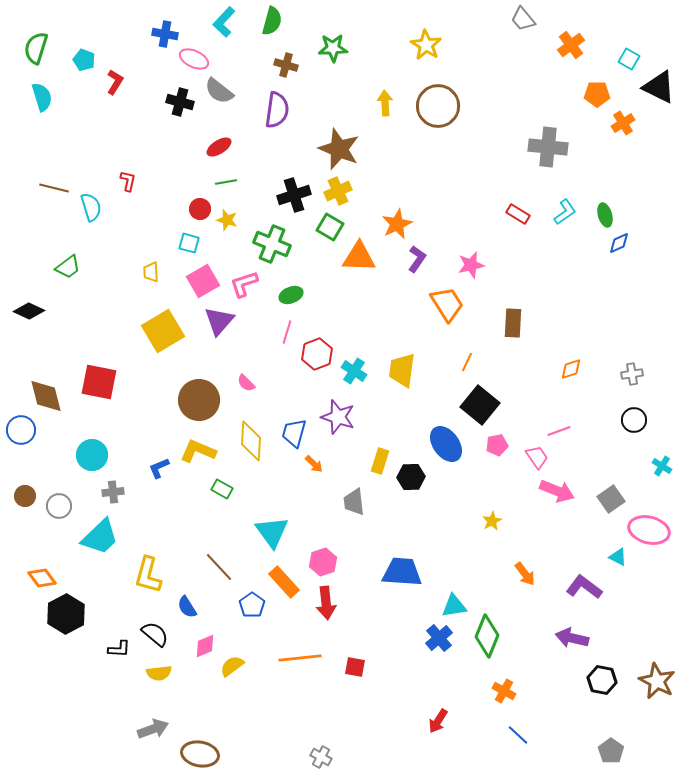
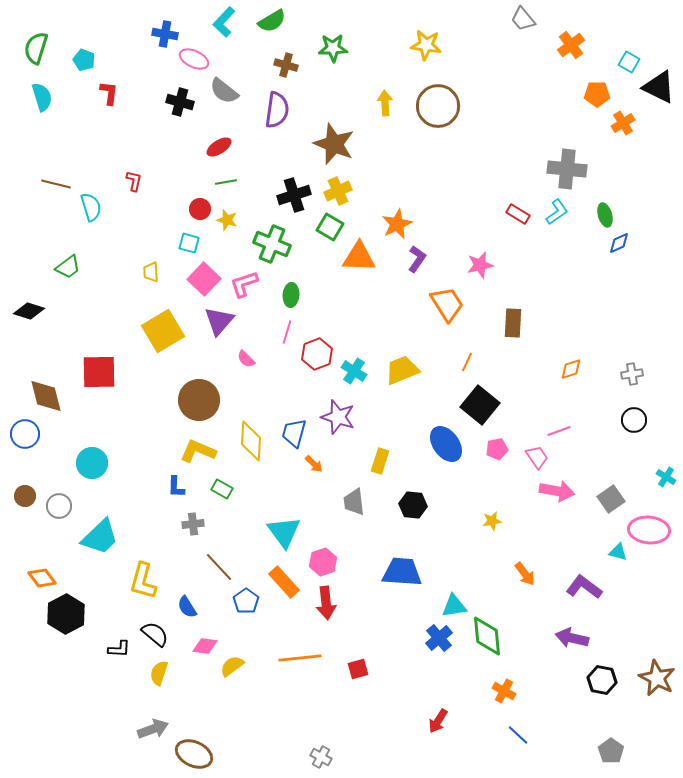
green semicircle at (272, 21): rotated 44 degrees clockwise
yellow star at (426, 45): rotated 24 degrees counterclockwise
cyan square at (629, 59): moved 3 px down
red L-shape at (115, 82): moved 6 px left, 11 px down; rotated 25 degrees counterclockwise
gray semicircle at (219, 91): moved 5 px right
gray cross at (548, 147): moved 19 px right, 22 px down
brown star at (339, 149): moved 5 px left, 5 px up
red L-shape at (128, 181): moved 6 px right
brown line at (54, 188): moved 2 px right, 4 px up
cyan L-shape at (565, 212): moved 8 px left
pink star at (471, 265): moved 9 px right
pink square at (203, 281): moved 1 px right, 2 px up; rotated 16 degrees counterclockwise
green ellipse at (291, 295): rotated 65 degrees counterclockwise
black diamond at (29, 311): rotated 8 degrees counterclockwise
yellow trapezoid at (402, 370): rotated 60 degrees clockwise
red square at (99, 382): moved 10 px up; rotated 12 degrees counterclockwise
pink semicircle at (246, 383): moved 24 px up
blue circle at (21, 430): moved 4 px right, 4 px down
pink pentagon at (497, 445): moved 4 px down
cyan circle at (92, 455): moved 8 px down
cyan cross at (662, 466): moved 4 px right, 11 px down
blue L-shape at (159, 468): moved 17 px right, 19 px down; rotated 65 degrees counterclockwise
black hexagon at (411, 477): moved 2 px right, 28 px down; rotated 8 degrees clockwise
pink arrow at (557, 491): rotated 12 degrees counterclockwise
gray cross at (113, 492): moved 80 px right, 32 px down
yellow star at (492, 521): rotated 18 degrees clockwise
pink ellipse at (649, 530): rotated 9 degrees counterclockwise
cyan triangle at (272, 532): moved 12 px right
cyan triangle at (618, 557): moved 5 px up; rotated 12 degrees counterclockwise
yellow L-shape at (148, 575): moved 5 px left, 6 px down
blue pentagon at (252, 605): moved 6 px left, 4 px up
green diamond at (487, 636): rotated 27 degrees counterclockwise
pink diamond at (205, 646): rotated 30 degrees clockwise
red square at (355, 667): moved 3 px right, 2 px down; rotated 25 degrees counterclockwise
yellow semicircle at (159, 673): rotated 115 degrees clockwise
brown star at (657, 681): moved 3 px up
brown ellipse at (200, 754): moved 6 px left; rotated 15 degrees clockwise
